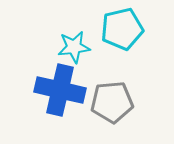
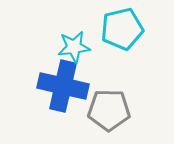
blue cross: moved 3 px right, 4 px up
gray pentagon: moved 3 px left, 8 px down; rotated 6 degrees clockwise
